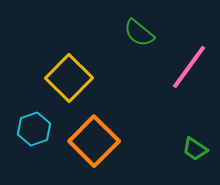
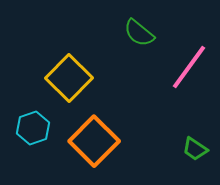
cyan hexagon: moved 1 px left, 1 px up
